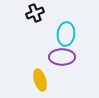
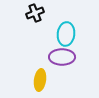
yellow ellipse: rotated 25 degrees clockwise
